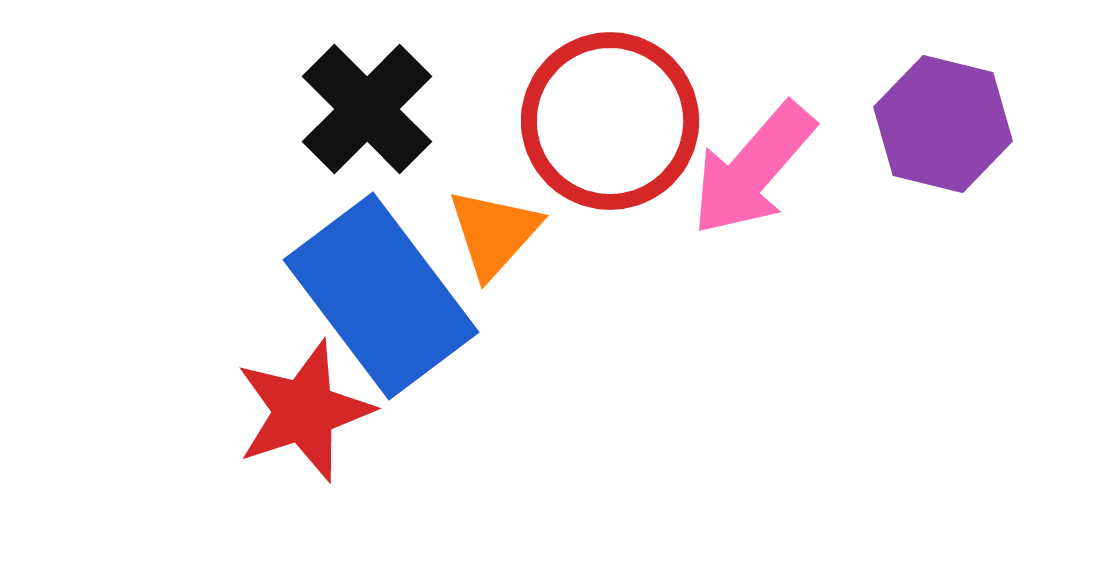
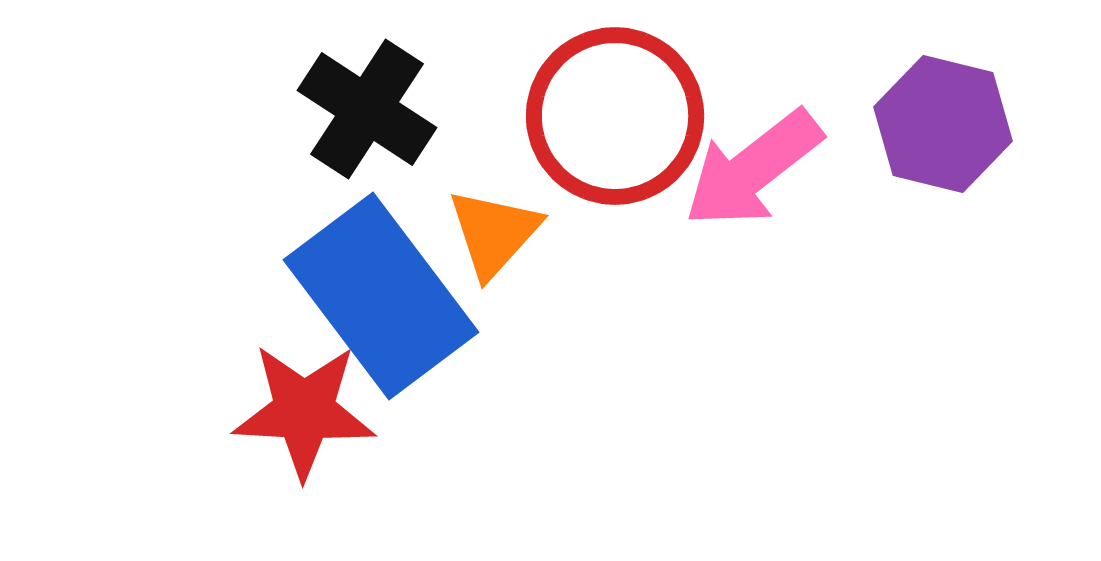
black cross: rotated 12 degrees counterclockwise
red circle: moved 5 px right, 5 px up
pink arrow: rotated 11 degrees clockwise
red star: rotated 21 degrees clockwise
